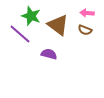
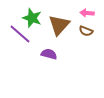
green star: moved 1 px right, 2 px down
brown triangle: moved 1 px right; rotated 35 degrees clockwise
brown semicircle: moved 1 px right, 1 px down
